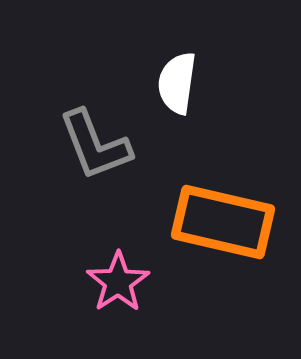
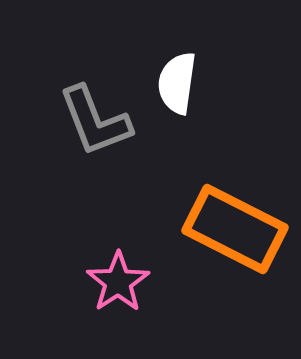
gray L-shape: moved 24 px up
orange rectangle: moved 12 px right, 7 px down; rotated 14 degrees clockwise
